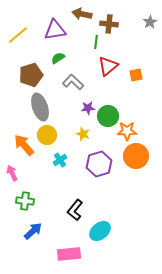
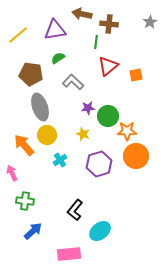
brown pentagon: moved 1 px up; rotated 25 degrees clockwise
